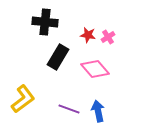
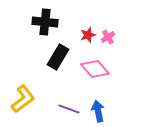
red star: rotated 28 degrees counterclockwise
